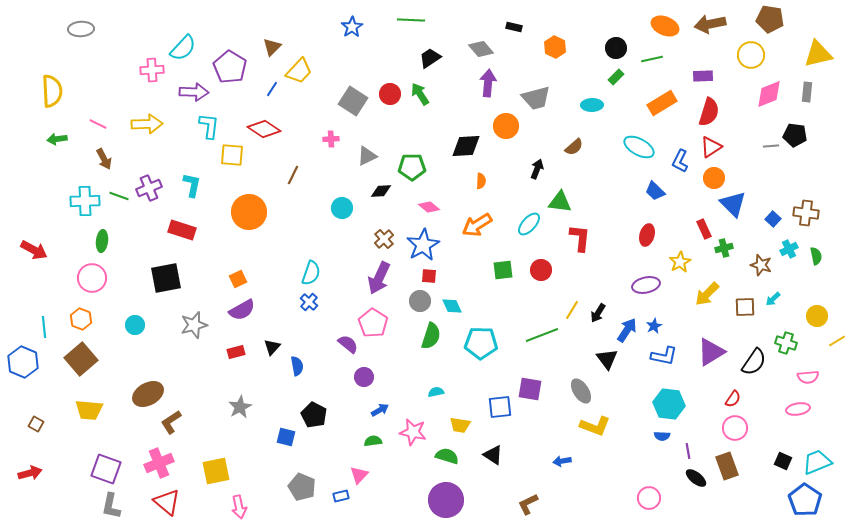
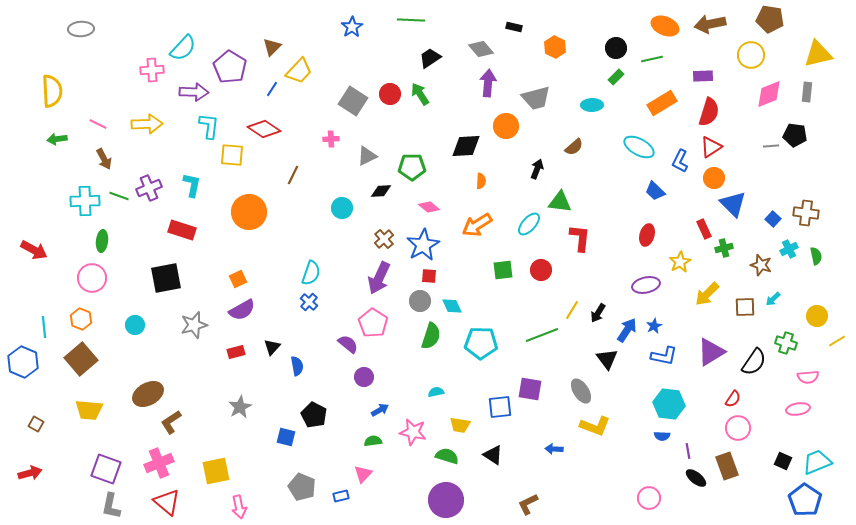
pink circle at (735, 428): moved 3 px right
blue arrow at (562, 461): moved 8 px left, 12 px up; rotated 12 degrees clockwise
pink triangle at (359, 475): moved 4 px right, 1 px up
